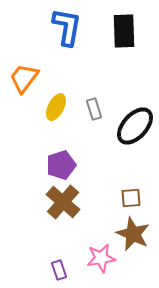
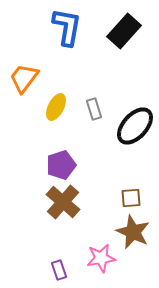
black rectangle: rotated 44 degrees clockwise
brown star: moved 2 px up
